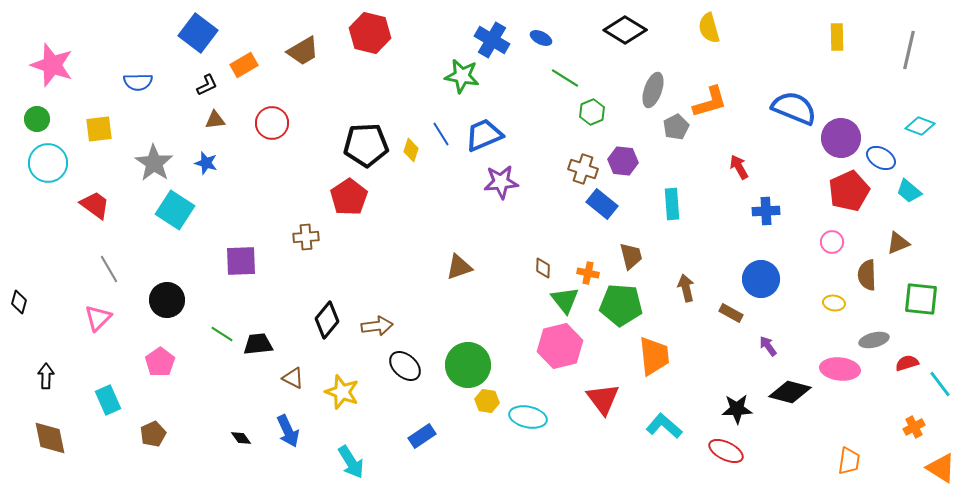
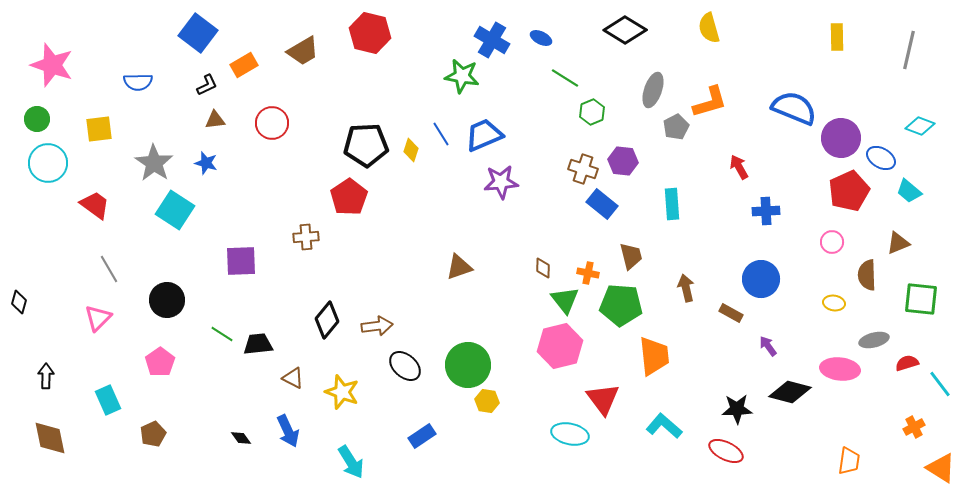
cyan ellipse at (528, 417): moved 42 px right, 17 px down
